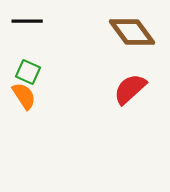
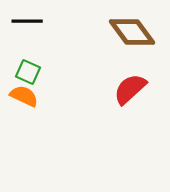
orange semicircle: rotated 32 degrees counterclockwise
